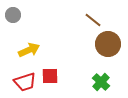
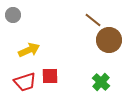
brown circle: moved 1 px right, 4 px up
